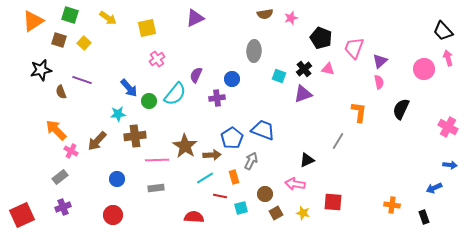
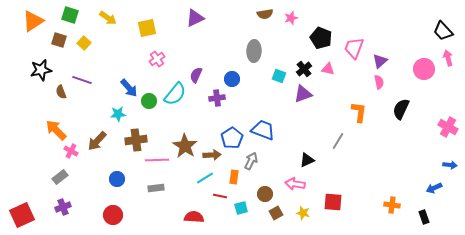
brown cross at (135, 136): moved 1 px right, 4 px down
orange rectangle at (234, 177): rotated 24 degrees clockwise
